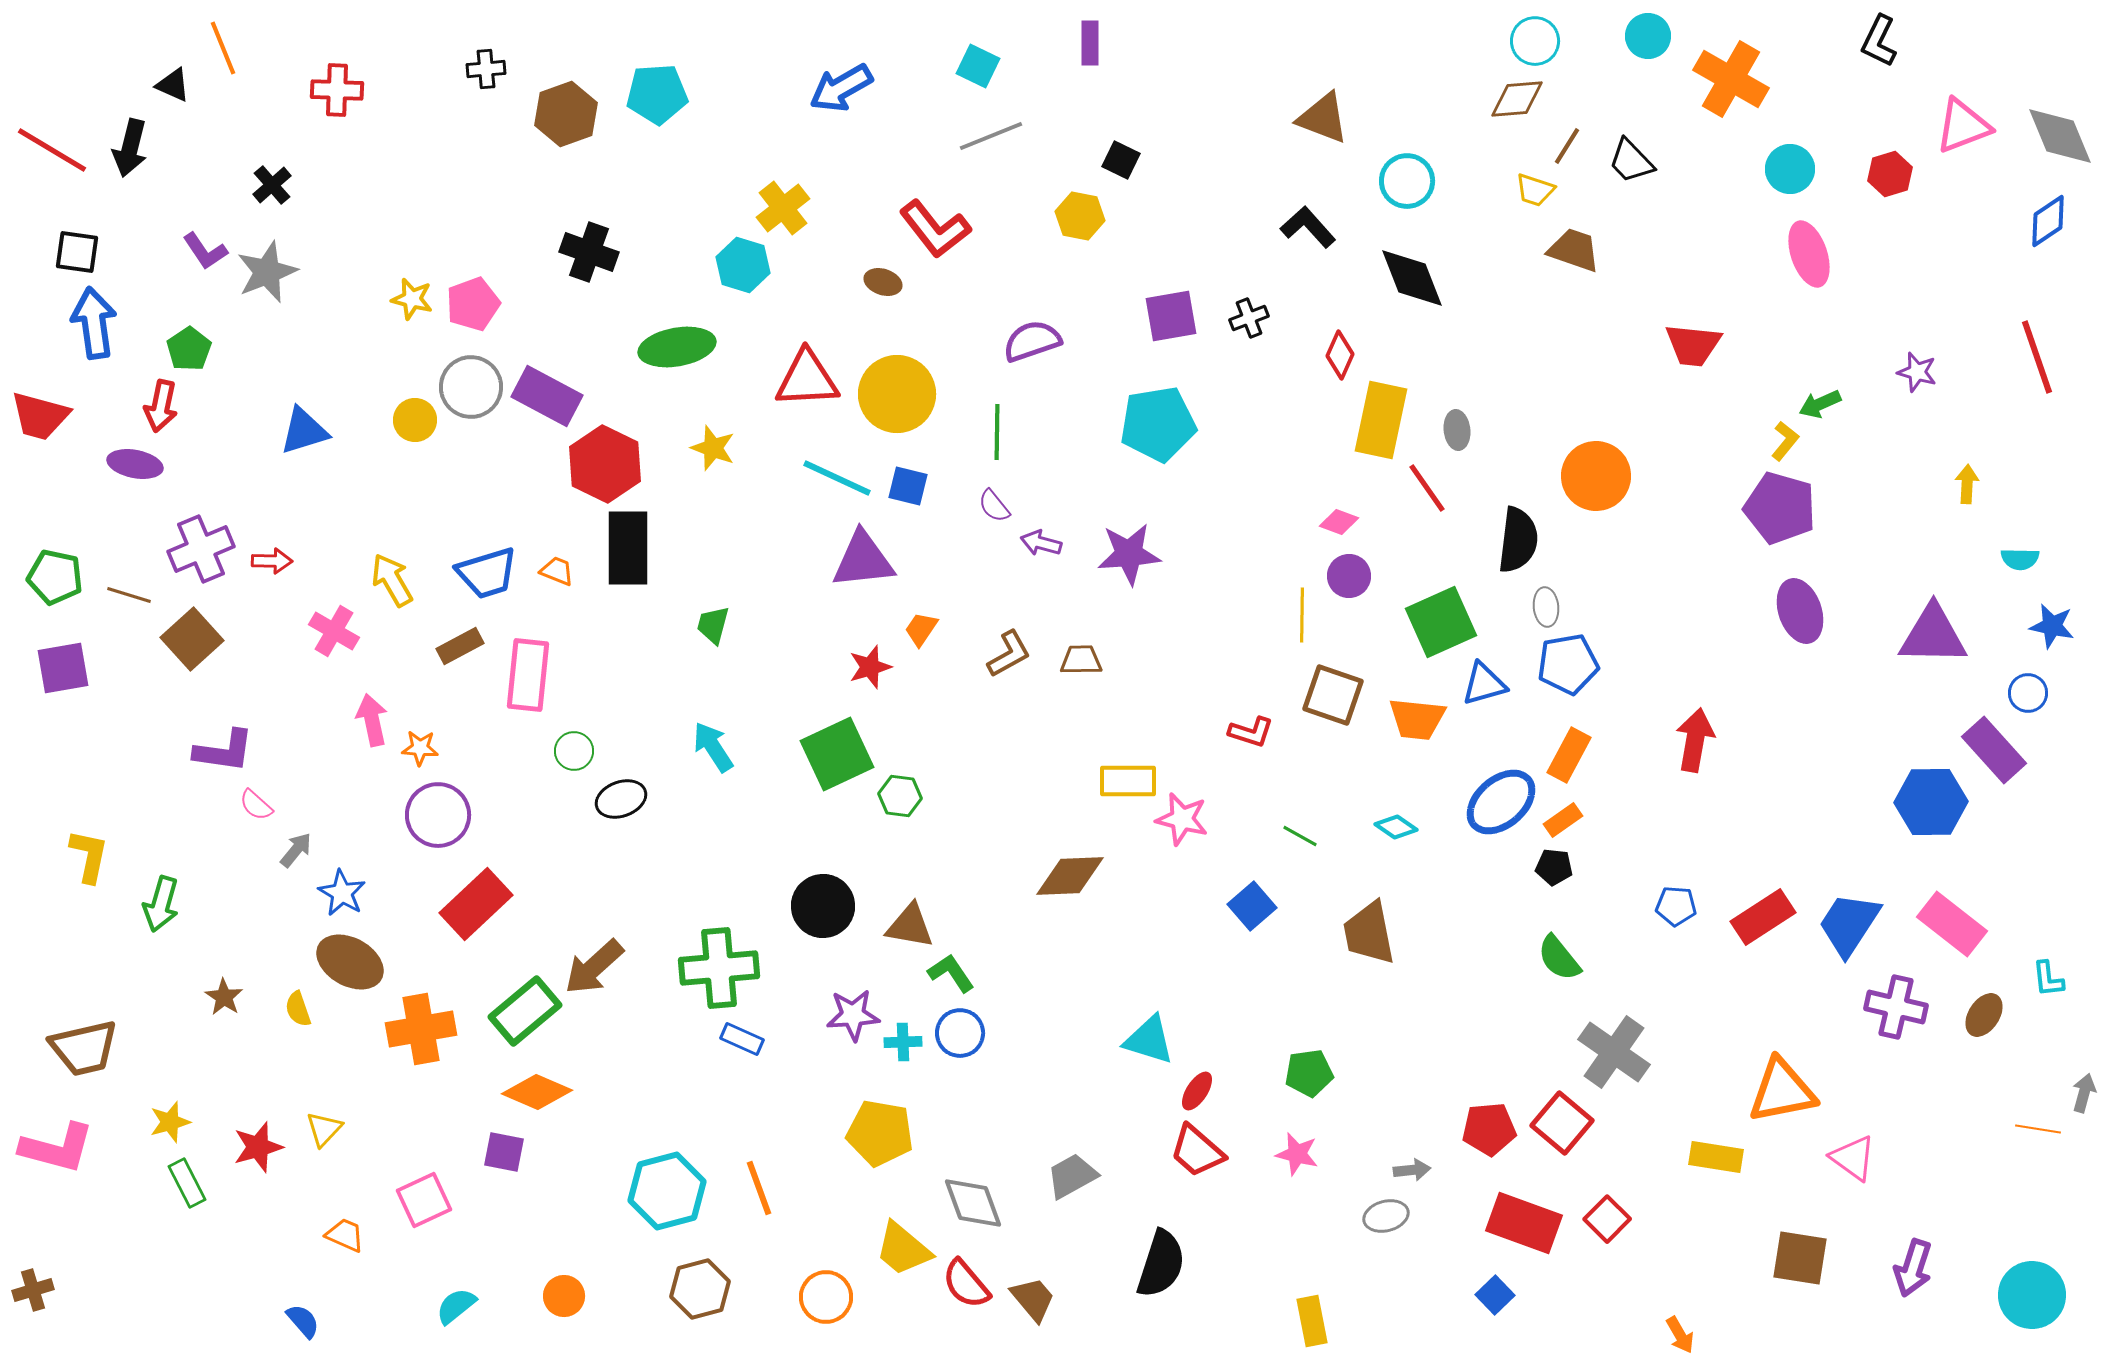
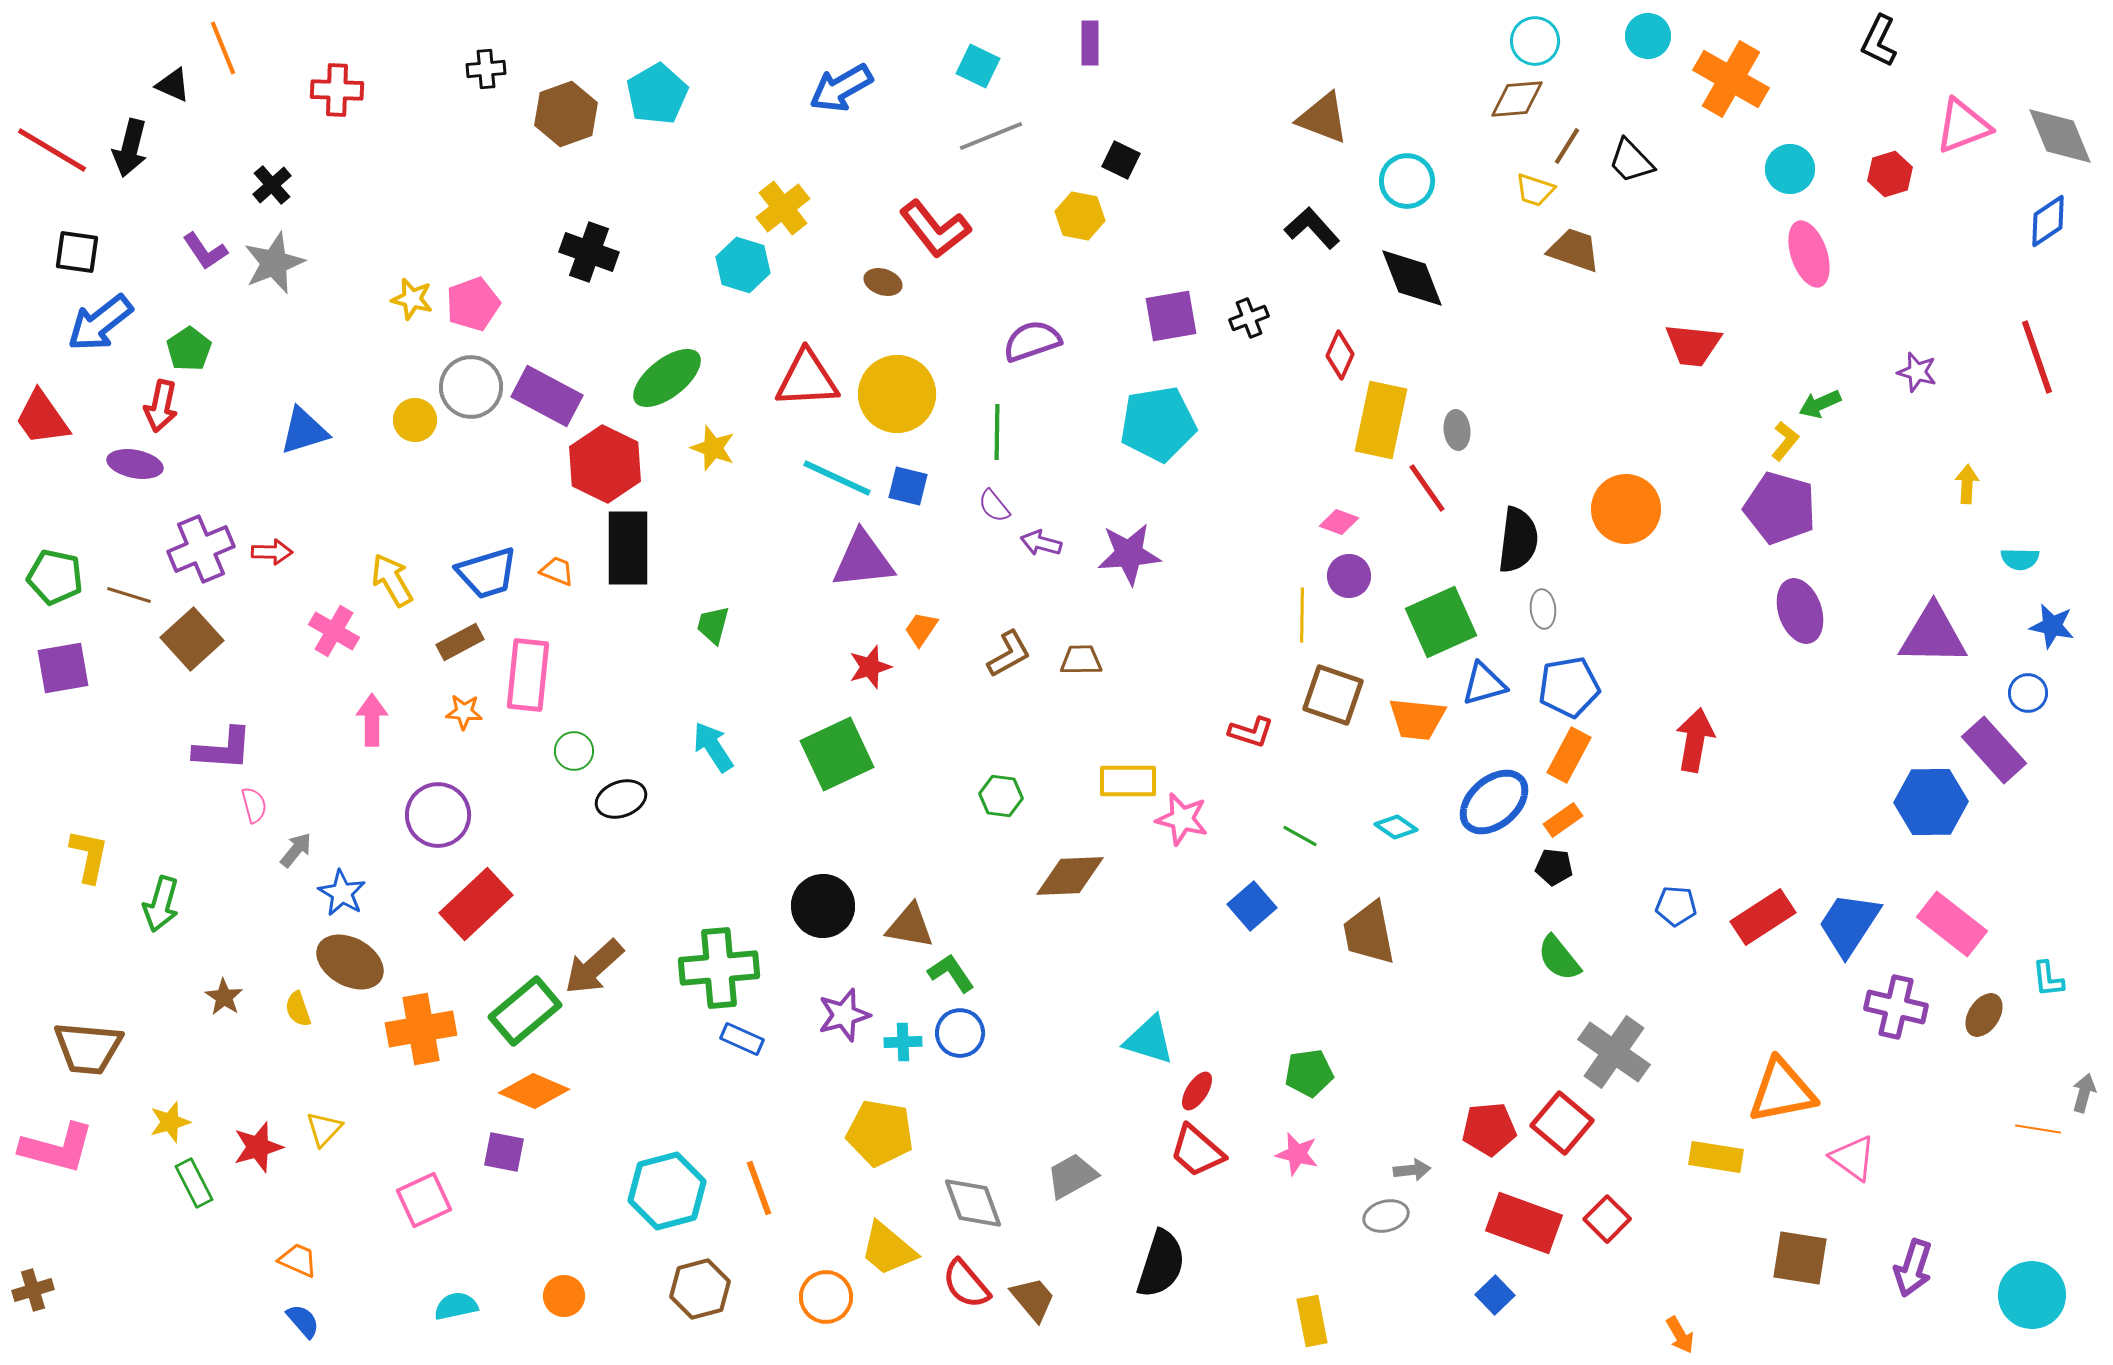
cyan pentagon at (657, 94): rotated 26 degrees counterclockwise
black L-shape at (1308, 227): moved 4 px right, 1 px down
gray star at (267, 272): moved 7 px right, 9 px up
blue arrow at (94, 323): moved 6 px right; rotated 120 degrees counterclockwise
green ellipse at (677, 347): moved 10 px left, 31 px down; rotated 28 degrees counterclockwise
red trapezoid at (40, 416): moved 2 px right, 2 px down; rotated 40 degrees clockwise
orange circle at (1596, 476): moved 30 px right, 33 px down
red arrow at (272, 561): moved 9 px up
gray ellipse at (1546, 607): moved 3 px left, 2 px down
brown rectangle at (460, 646): moved 4 px up
blue pentagon at (1568, 664): moved 1 px right, 23 px down
pink arrow at (372, 720): rotated 12 degrees clockwise
orange star at (420, 748): moved 44 px right, 36 px up
purple L-shape at (224, 751): moved 1 px left, 2 px up; rotated 4 degrees counterclockwise
green hexagon at (900, 796): moved 101 px right
blue ellipse at (1501, 802): moved 7 px left
pink semicircle at (256, 805): moved 2 px left; rotated 147 degrees counterclockwise
purple star at (853, 1015): moved 9 px left; rotated 12 degrees counterclockwise
brown trapezoid at (84, 1048): moved 4 px right; rotated 18 degrees clockwise
orange diamond at (537, 1092): moved 3 px left, 1 px up
green rectangle at (187, 1183): moved 7 px right
orange trapezoid at (345, 1235): moved 47 px left, 25 px down
yellow trapezoid at (903, 1249): moved 15 px left
cyan semicircle at (456, 1306): rotated 27 degrees clockwise
